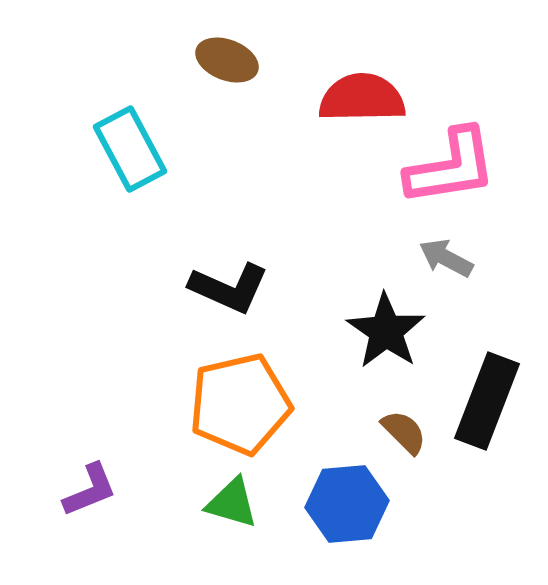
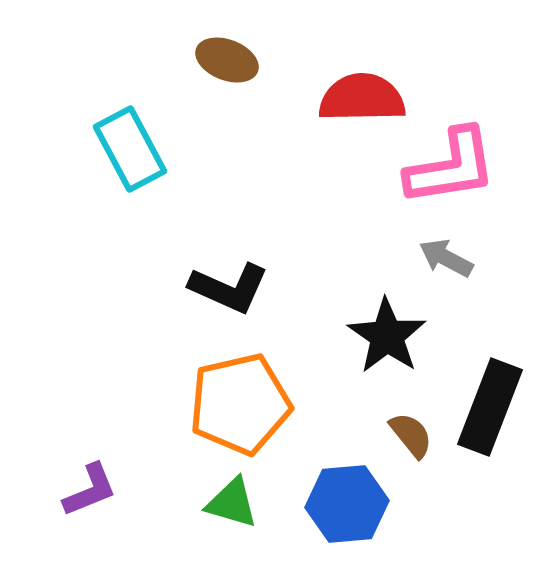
black star: moved 1 px right, 5 px down
black rectangle: moved 3 px right, 6 px down
brown semicircle: moved 7 px right, 3 px down; rotated 6 degrees clockwise
